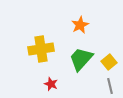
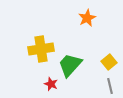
orange star: moved 7 px right, 7 px up
green trapezoid: moved 11 px left, 6 px down
